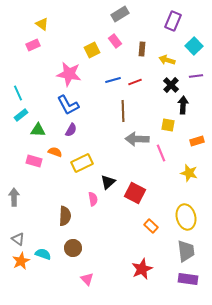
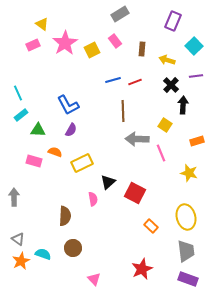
pink star at (69, 74): moved 4 px left, 31 px up; rotated 30 degrees clockwise
yellow square at (168, 125): moved 3 px left; rotated 24 degrees clockwise
pink triangle at (87, 279): moved 7 px right
purple rectangle at (188, 279): rotated 12 degrees clockwise
